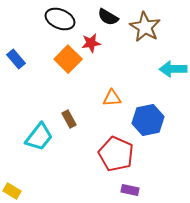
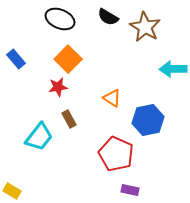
red star: moved 33 px left, 44 px down
orange triangle: rotated 36 degrees clockwise
